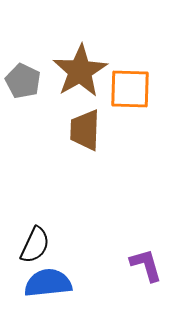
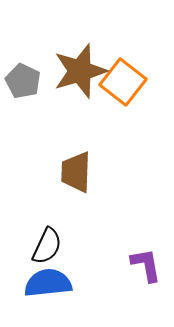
brown star: rotated 14 degrees clockwise
orange square: moved 7 px left, 7 px up; rotated 36 degrees clockwise
brown trapezoid: moved 9 px left, 42 px down
black semicircle: moved 12 px right, 1 px down
purple L-shape: rotated 6 degrees clockwise
